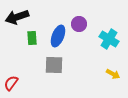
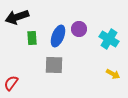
purple circle: moved 5 px down
